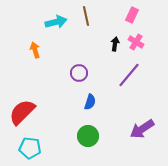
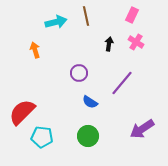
black arrow: moved 6 px left
purple line: moved 7 px left, 8 px down
blue semicircle: rotated 105 degrees clockwise
cyan pentagon: moved 12 px right, 11 px up
